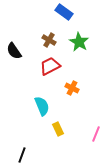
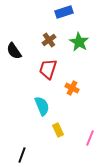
blue rectangle: rotated 54 degrees counterclockwise
brown cross: rotated 24 degrees clockwise
red trapezoid: moved 2 px left, 3 px down; rotated 45 degrees counterclockwise
yellow rectangle: moved 1 px down
pink line: moved 6 px left, 4 px down
